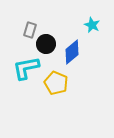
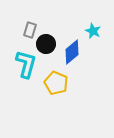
cyan star: moved 1 px right, 6 px down
cyan L-shape: moved 4 px up; rotated 116 degrees clockwise
